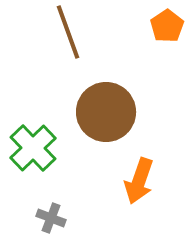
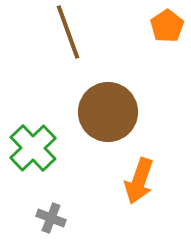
brown circle: moved 2 px right
